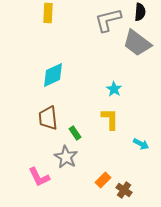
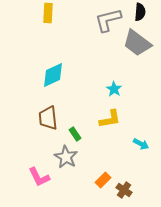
yellow L-shape: rotated 80 degrees clockwise
green rectangle: moved 1 px down
